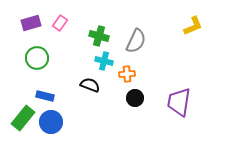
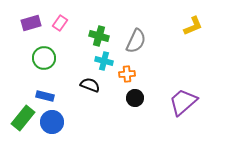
green circle: moved 7 px right
purple trapezoid: moved 4 px right; rotated 40 degrees clockwise
blue circle: moved 1 px right
